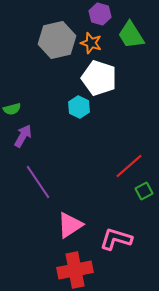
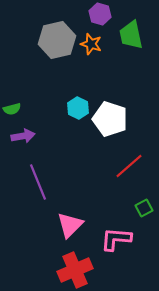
green trapezoid: rotated 20 degrees clockwise
orange star: moved 1 px down
white pentagon: moved 11 px right, 41 px down
cyan hexagon: moved 1 px left, 1 px down
purple arrow: rotated 50 degrees clockwise
purple line: rotated 12 degrees clockwise
green square: moved 17 px down
pink triangle: rotated 12 degrees counterclockwise
pink L-shape: rotated 12 degrees counterclockwise
red cross: rotated 12 degrees counterclockwise
